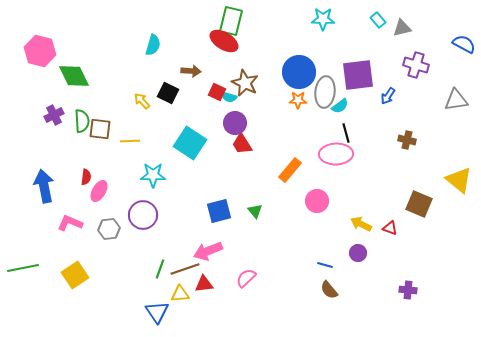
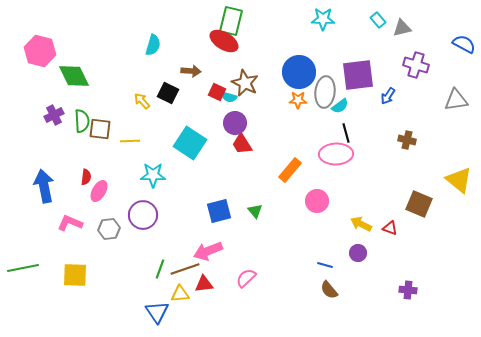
yellow square at (75, 275): rotated 36 degrees clockwise
